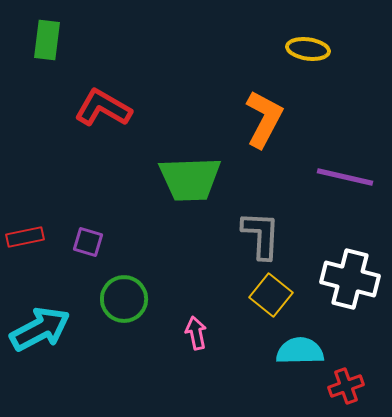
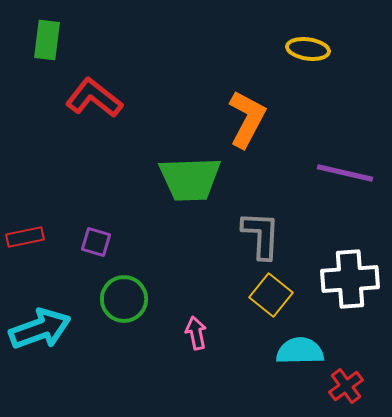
red L-shape: moved 9 px left, 10 px up; rotated 8 degrees clockwise
orange L-shape: moved 17 px left
purple line: moved 4 px up
purple square: moved 8 px right
white cross: rotated 18 degrees counterclockwise
cyan arrow: rotated 8 degrees clockwise
red cross: rotated 16 degrees counterclockwise
